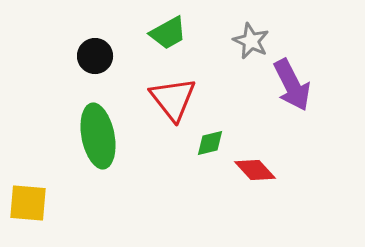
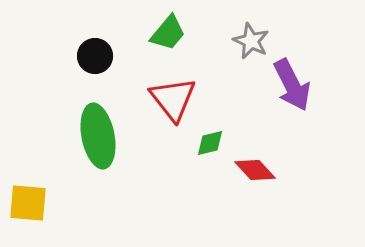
green trapezoid: rotated 21 degrees counterclockwise
